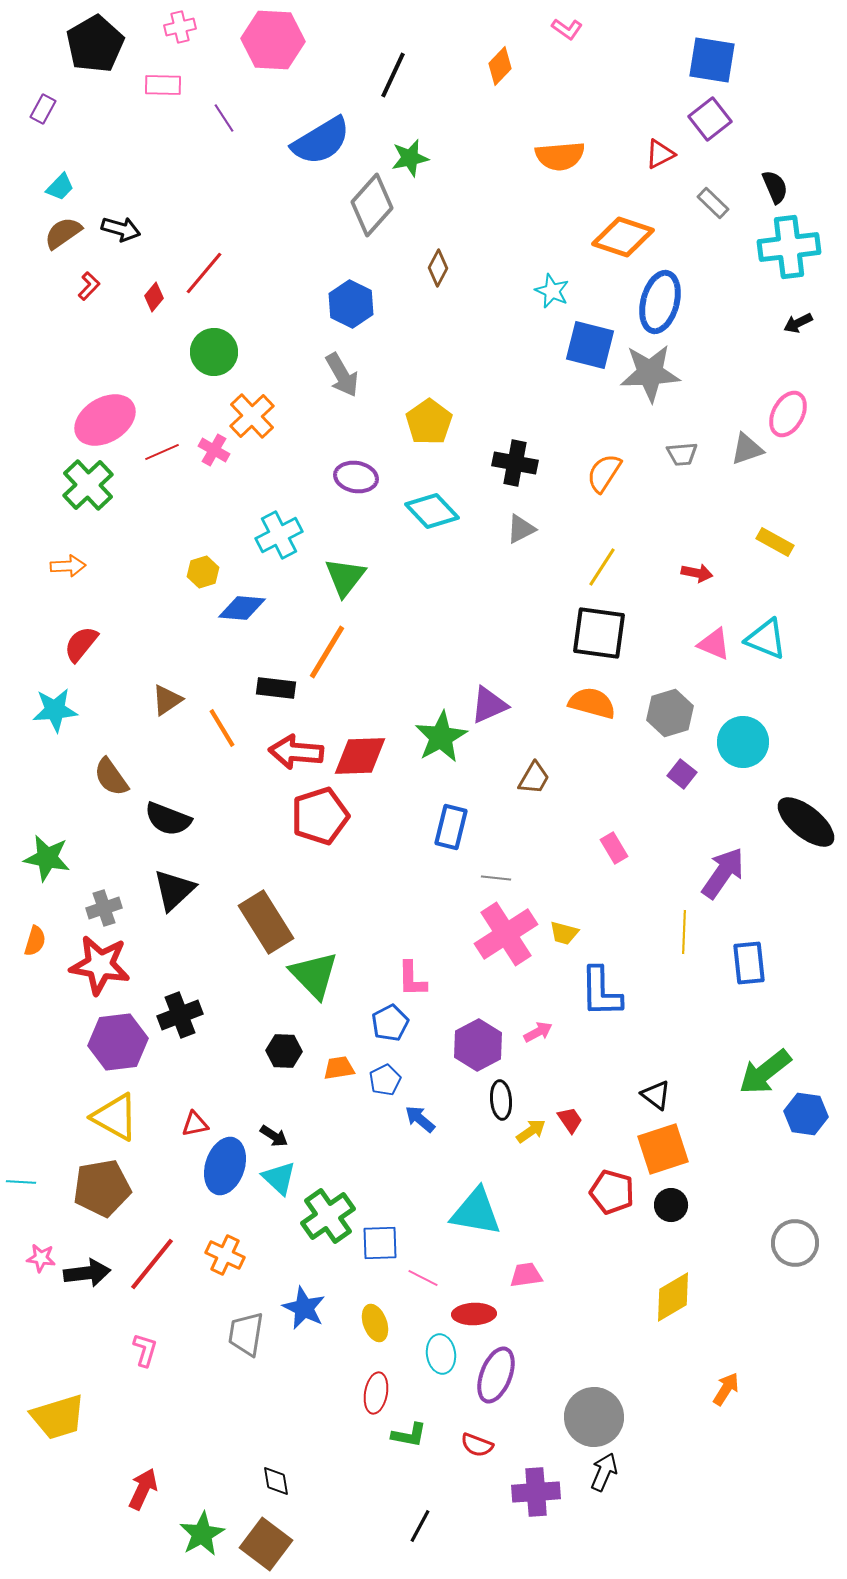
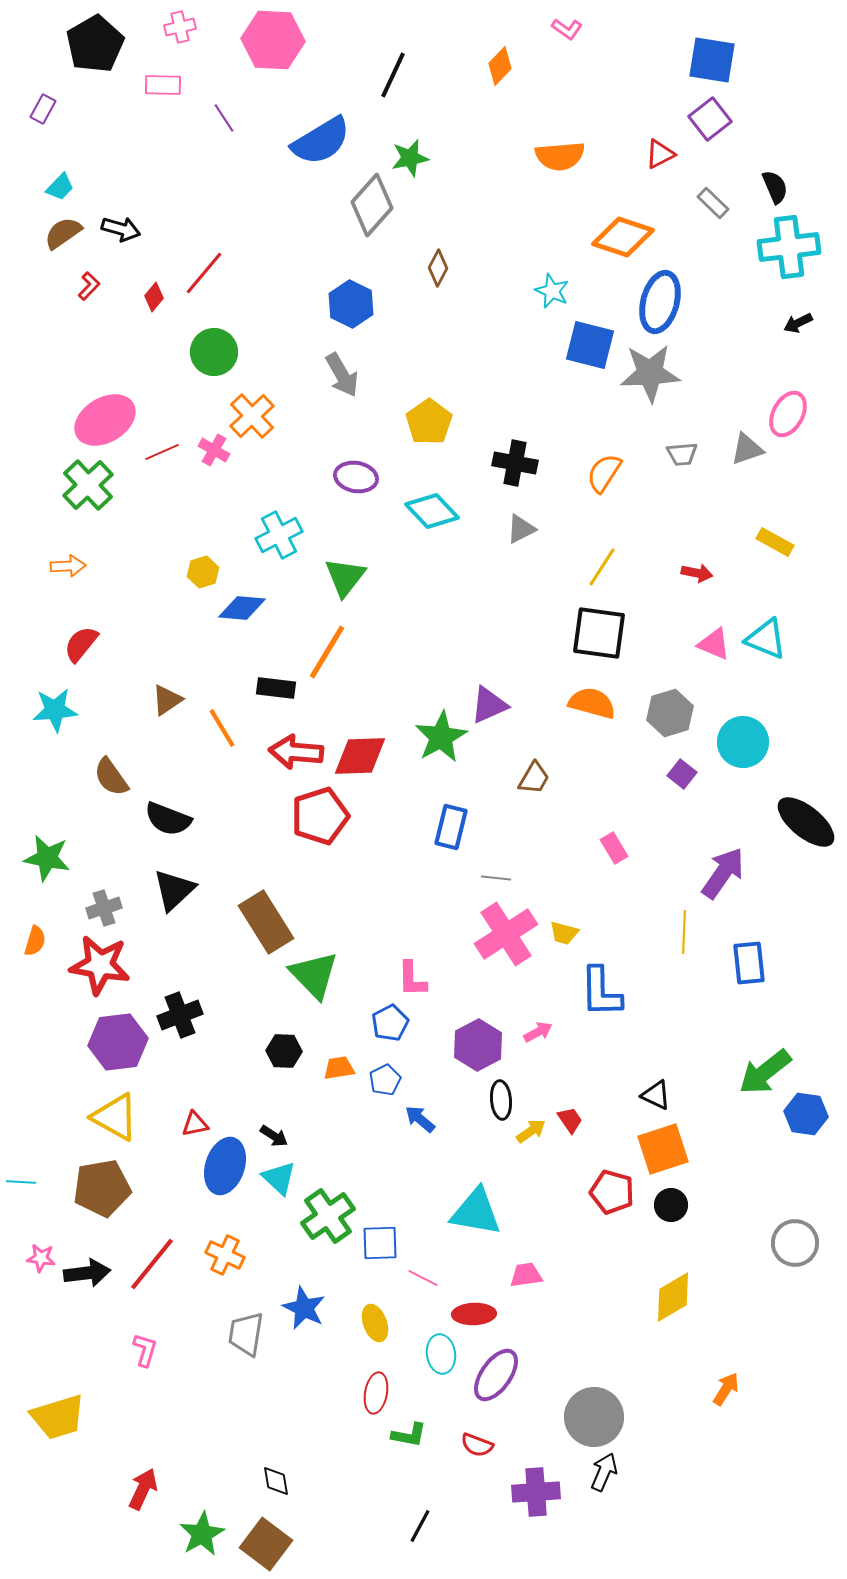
black triangle at (656, 1095): rotated 12 degrees counterclockwise
purple ellipse at (496, 1375): rotated 14 degrees clockwise
